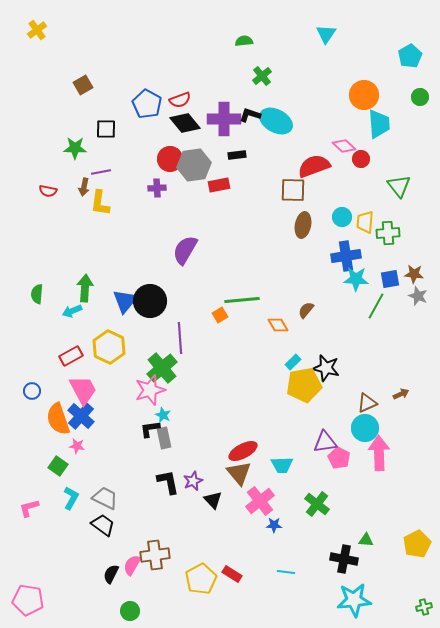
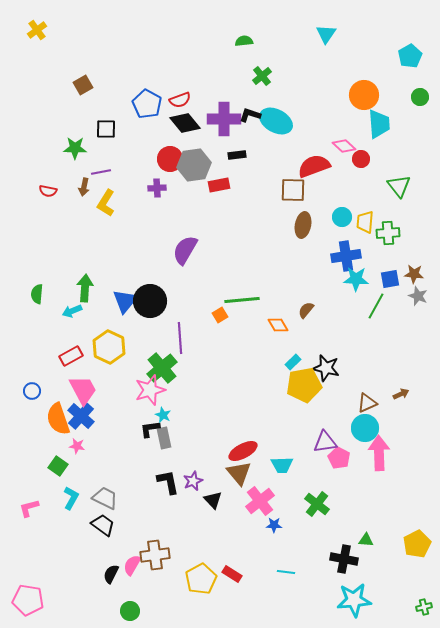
yellow L-shape at (100, 203): moved 6 px right; rotated 24 degrees clockwise
